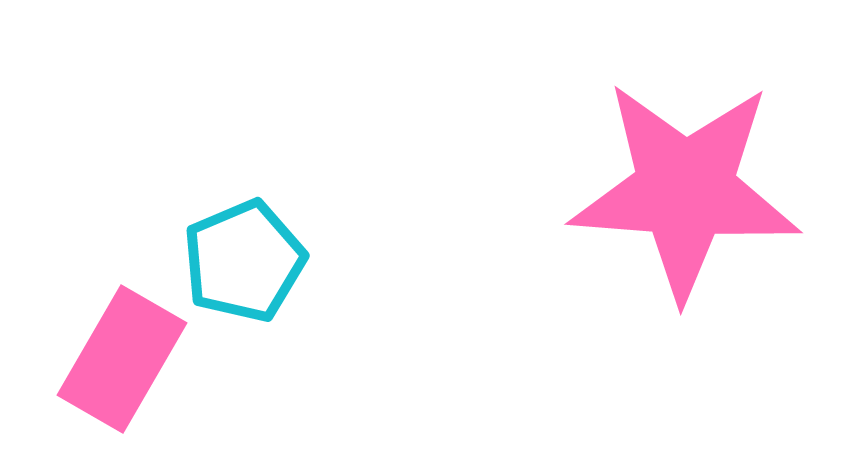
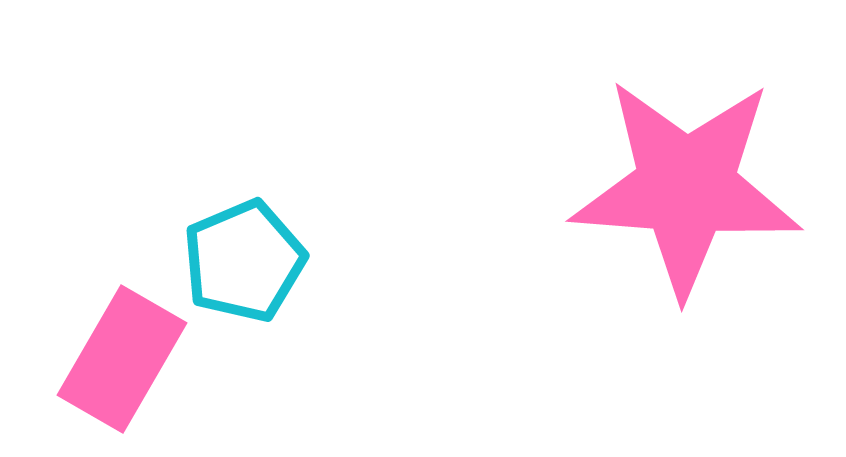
pink star: moved 1 px right, 3 px up
